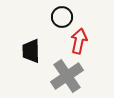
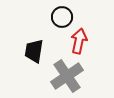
black trapezoid: moved 3 px right; rotated 10 degrees clockwise
